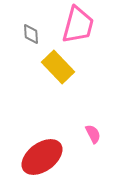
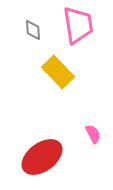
pink trapezoid: rotated 24 degrees counterclockwise
gray diamond: moved 2 px right, 4 px up
yellow rectangle: moved 5 px down
